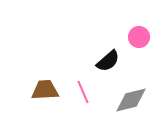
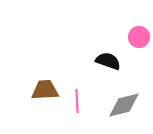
black semicircle: rotated 120 degrees counterclockwise
pink line: moved 6 px left, 9 px down; rotated 20 degrees clockwise
gray diamond: moved 7 px left, 5 px down
